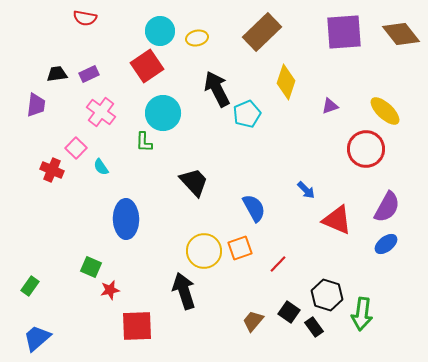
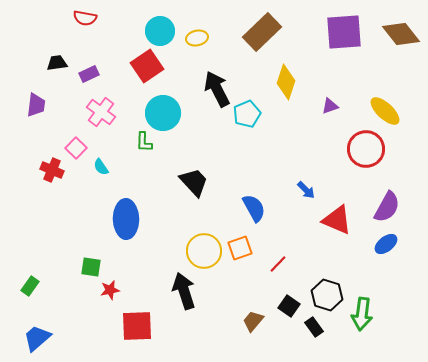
black trapezoid at (57, 74): moved 11 px up
green square at (91, 267): rotated 15 degrees counterclockwise
black square at (289, 312): moved 6 px up
